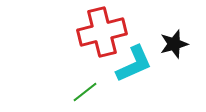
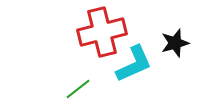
black star: moved 1 px right, 1 px up
green line: moved 7 px left, 3 px up
